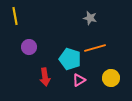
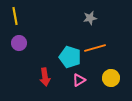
gray star: rotated 24 degrees counterclockwise
purple circle: moved 10 px left, 4 px up
cyan pentagon: moved 2 px up
